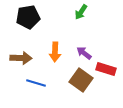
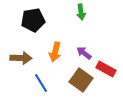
green arrow: rotated 42 degrees counterclockwise
black pentagon: moved 5 px right, 3 px down
orange arrow: rotated 12 degrees clockwise
red rectangle: rotated 12 degrees clockwise
blue line: moved 5 px right; rotated 42 degrees clockwise
